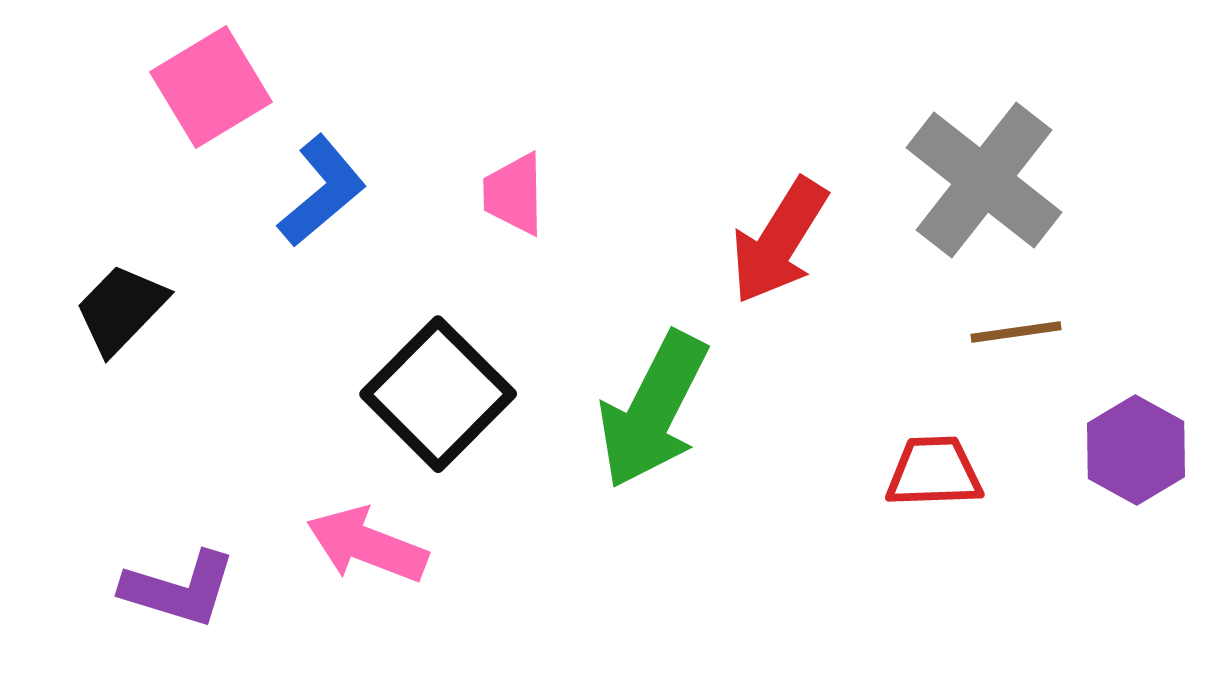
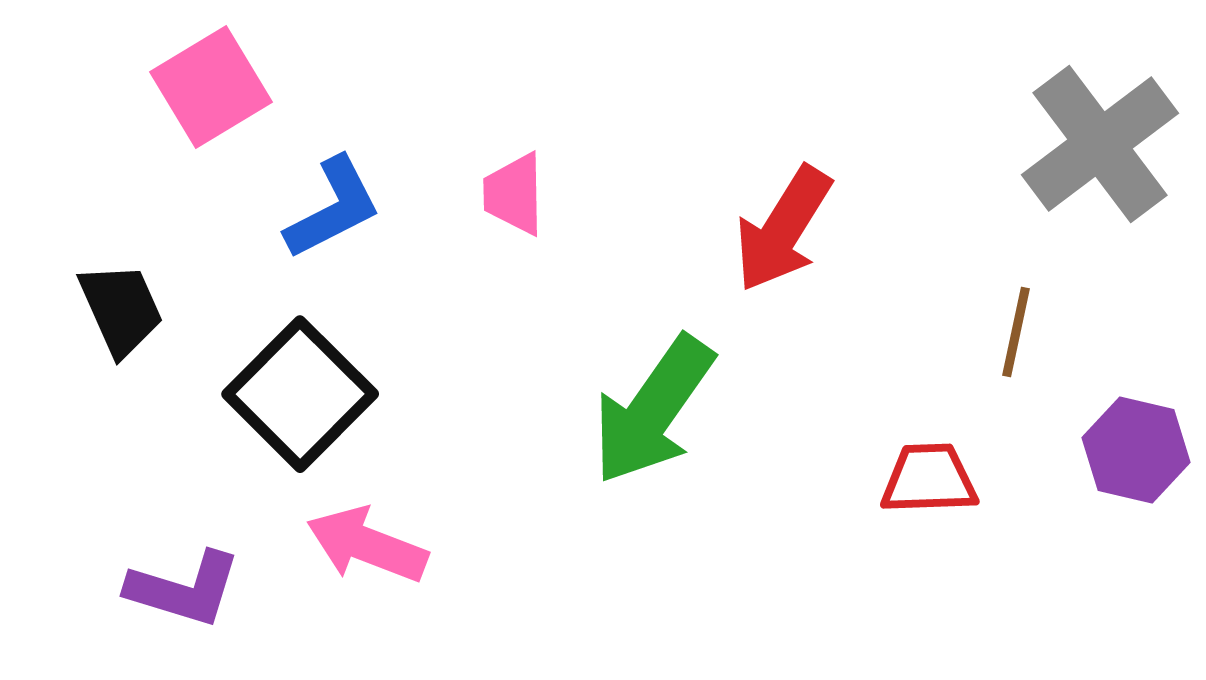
gray cross: moved 116 px right, 36 px up; rotated 15 degrees clockwise
blue L-shape: moved 11 px right, 17 px down; rotated 13 degrees clockwise
red arrow: moved 4 px right, 12 px up
black trapezoid: rotated 112 degrees clockwise
brown line: rotated 70 degrees counterclockwise
black square: moved 138 px left
green arrow: rotated 8 degrees clockwise
purple hexagon: rotated 16 degrees counterclockwise
red trapezoid: moved 5 px left, 7 px down
purple L-shape: moved 5 px right
